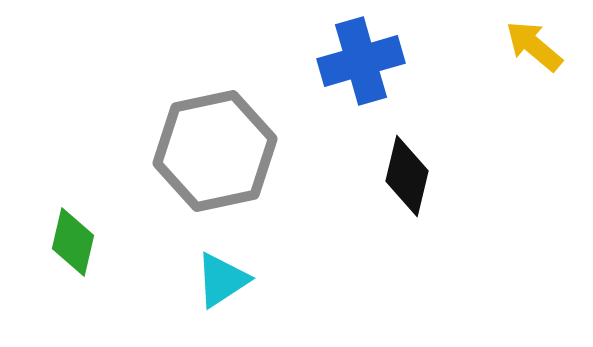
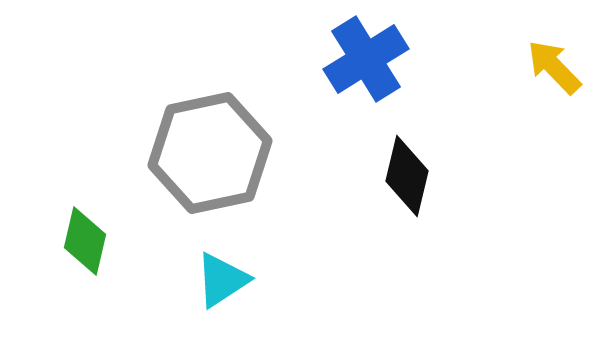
yellow arrow: moved 20 px right, 21 px down; rotated 6 degrees clockwise
blue cross: moved 5 px right, 2 px up; rotated 16 degrees counterclockwise
gray hexagon: moved 5 px left, 2 px down
green diamond: moved 12 px right, 1 px up
